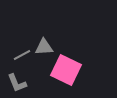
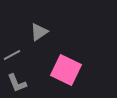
gray triangle: moved 5 px left, 15 px up; rotated 30 degrees counterclockwise
gray line: moved 10 px left
